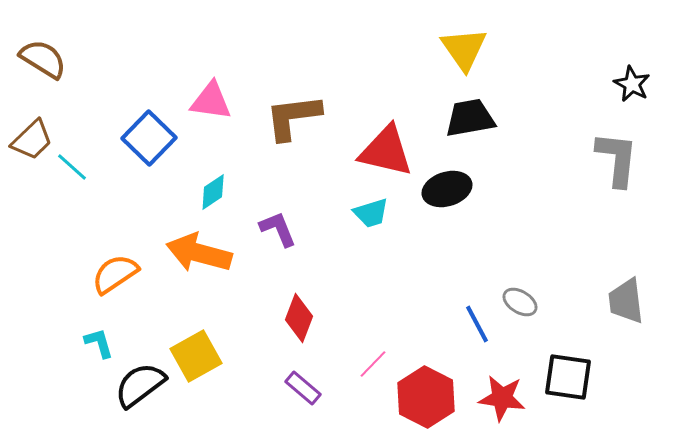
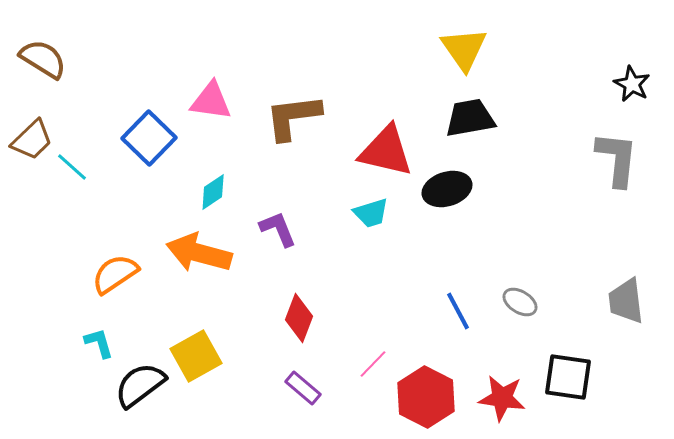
blue line: moved 19 px left, 13 px up
